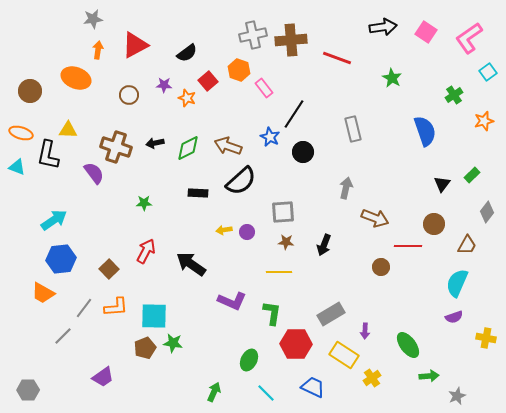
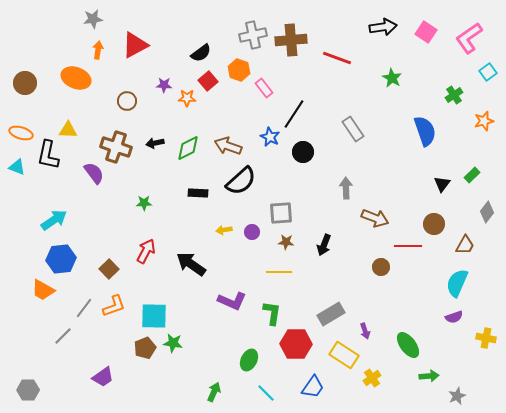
black semicircle at (187, 53): moved 14 px right
brown circle at (30, 91): moved 5 px left, 8 px up
brown circle at (129, 95): moved 2 px left, 6 px down
orange star at (187, 98): rotated 18 degrees counterclockwise
gray rectangle at (353, 129): rotated 20 degrees counterclockwise
gray arrow at (346, 188): rotated 15 degrees counterclockwise
gray square at (283, 212): moved 2 px left, 1 px down
purple circle at (247, 232): moved 5 px right
brown trapezoid at (467, 245): moved 2 px left
orange trapezoid at (43, 293): moved 3 px up
orange L-shape at (116, 307): moved 2 px left, 1 px up; rotated 15 degrees counterclockwise
purple arrow at (365, 331): rotated 21 degrees counterclockwise
blue trapezoid at (313, 387): rotated 100 degrees clockwise
